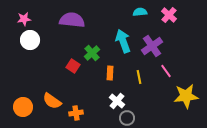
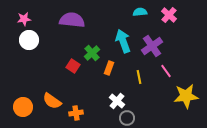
white circle: moved 1 px left
orange rectangle: moved 1 px left, 5 px up; rotated 16 degrees clockwise
